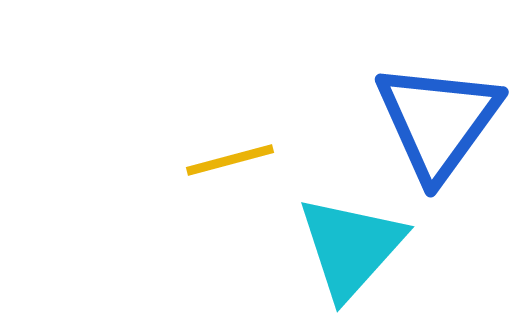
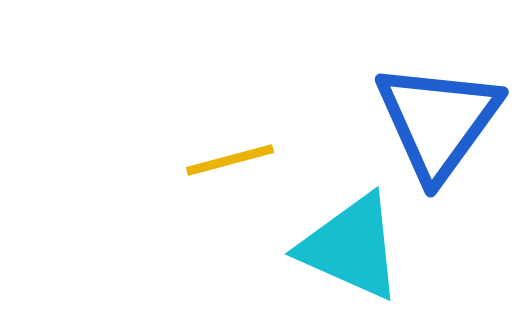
cyan triangle: rotated 48 degrees counterclockwise
